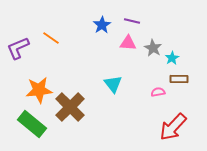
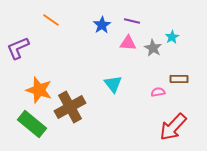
orange line: moved 18 px up
cyan star: moved 21 px up
orange star: rotated 24 degrees clockwise
brown cross: rotated 16 degrees clockwise
